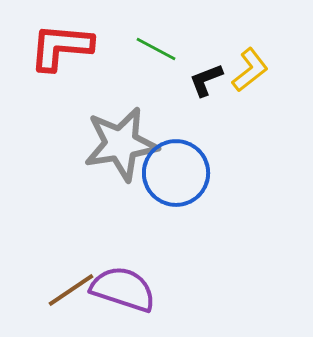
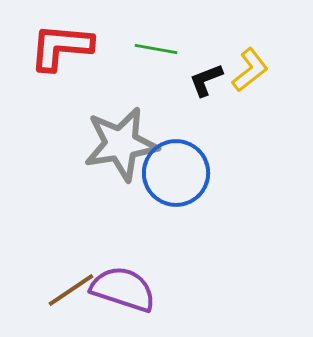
green line: rotated 18 degrees counterclockwise
